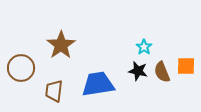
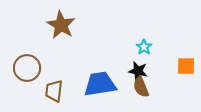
brown star: moved 20 px up; rotated 8 degrees counterclockwise
brown circle: moved 6 px right
brown semicircle: moved 21 px left, 15 px down
blue trapezoid: moved 2 px right
